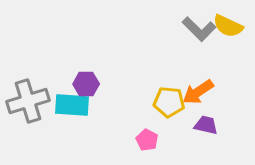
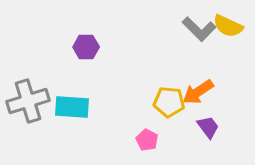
purple hexagon: moved 37 px up
cyan rectangle: moved 2 px down
purple trapezoid: moved 2 px right, 2 px down; rotated 40 degrees clockwise
